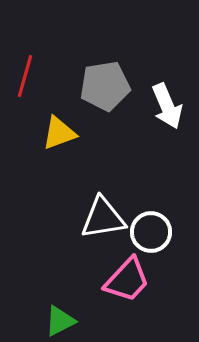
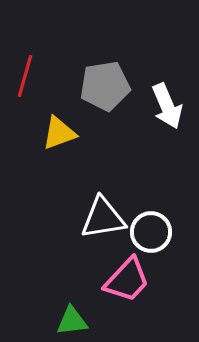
green triangle: moved 12 px right; rotated 20 degrees clockwise
